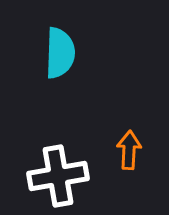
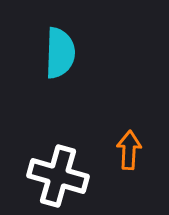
white cross: rotated 26 degrees clockwise
